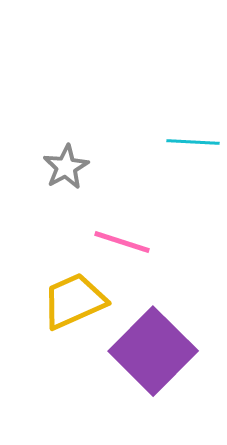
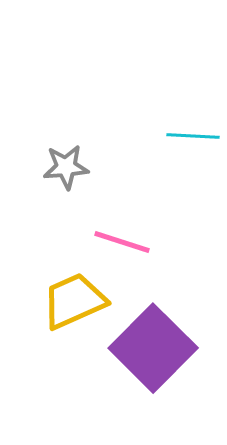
cyan line: moved 6 px up
gray star: rotated 24 degrees clockwise
purple square: moved 3 px up
